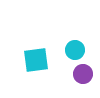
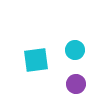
purple circle: moved 7 px left, 10 px down
